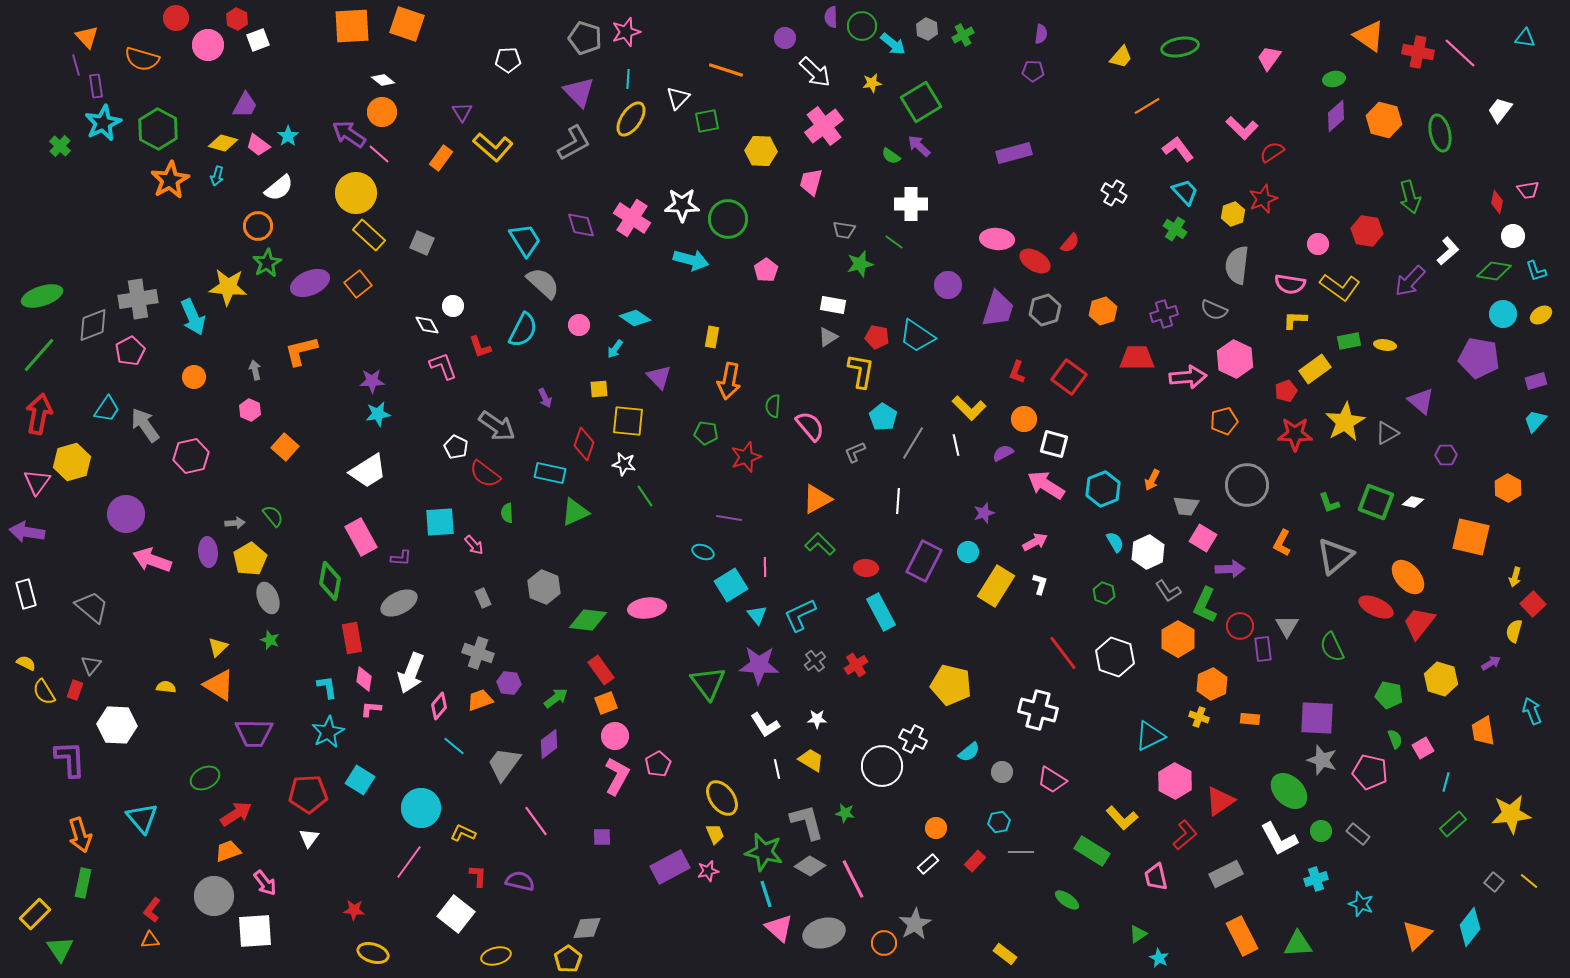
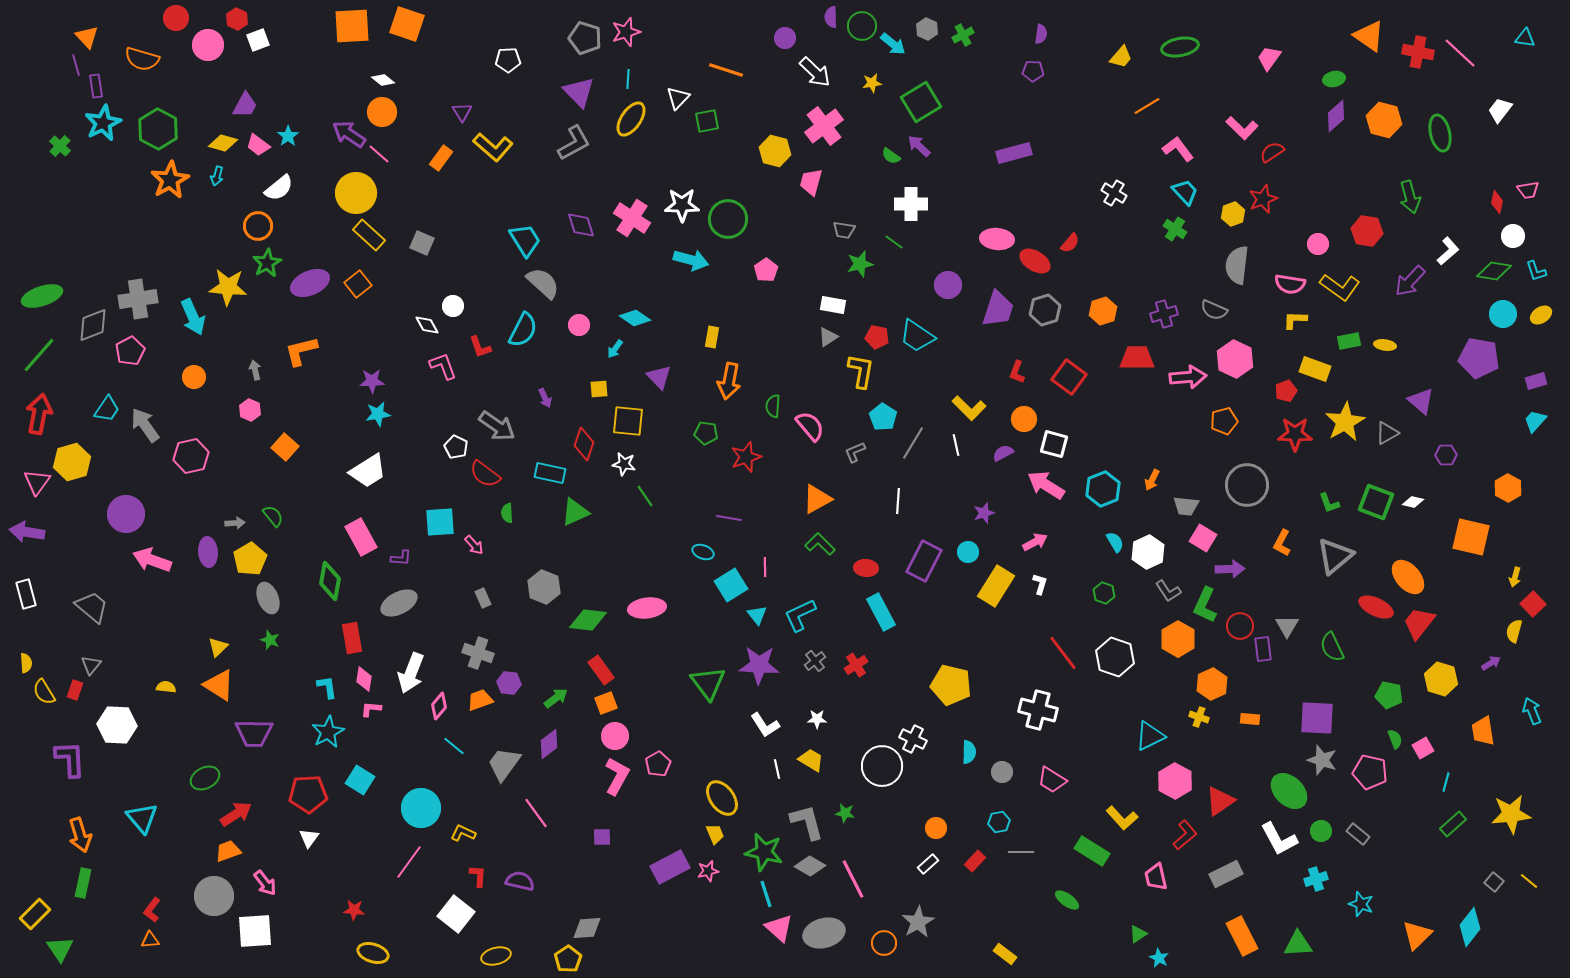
yellow hexagon at (761, 151): moved 14 px right; rotated 12 degrees clockwise
yellow rectangle at (1315, 369): rotated 56 degrees clockwise
yellow semicircle at (26, 663): rotated 60 degrees clockwise
cyan semicircle at (969, 752): rotated 50 degrees counterclockwise
pink line at (536, 821): moved 8 px up
gray star at (915, 924): moved 3 px right, 2 px up
